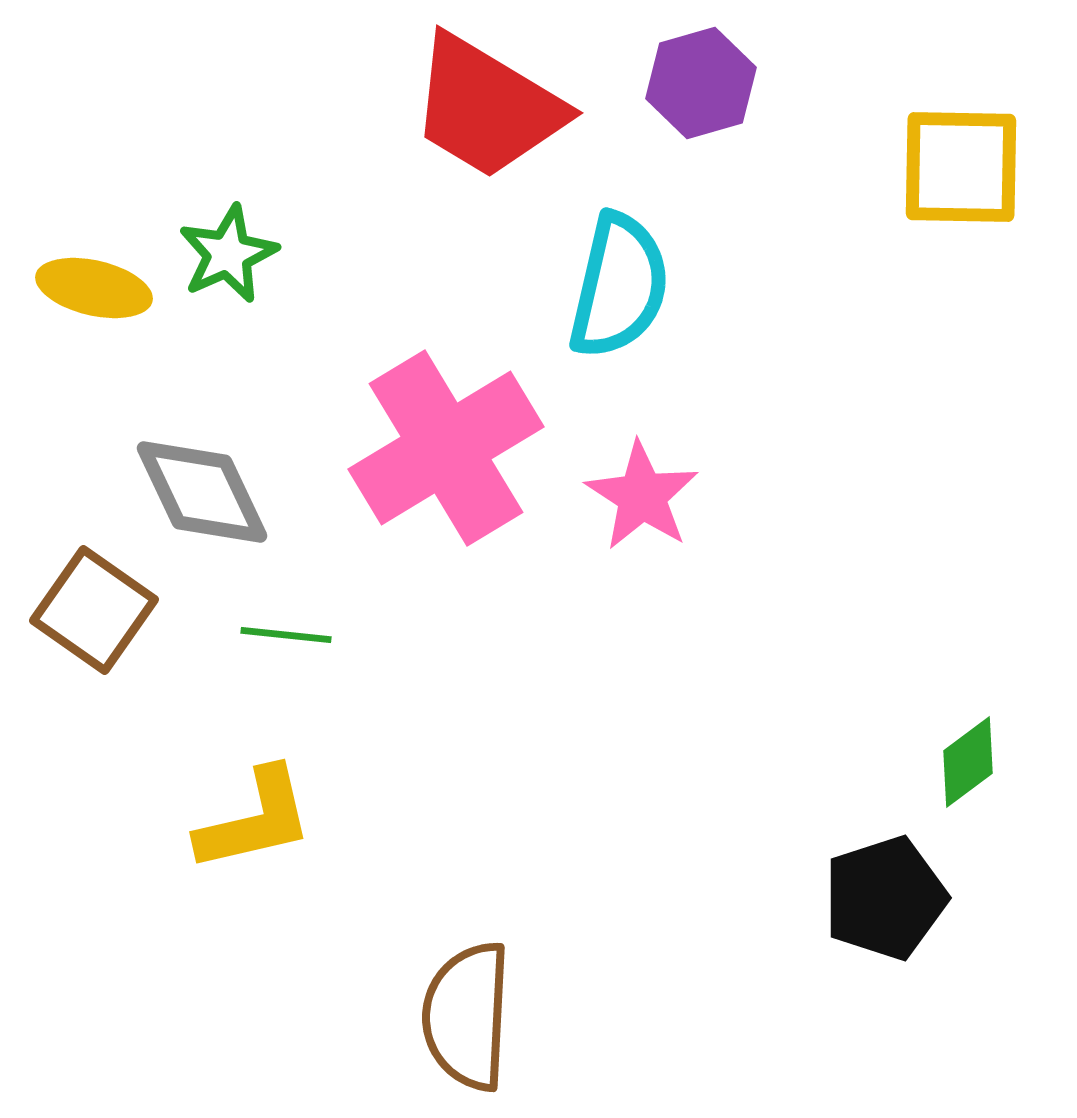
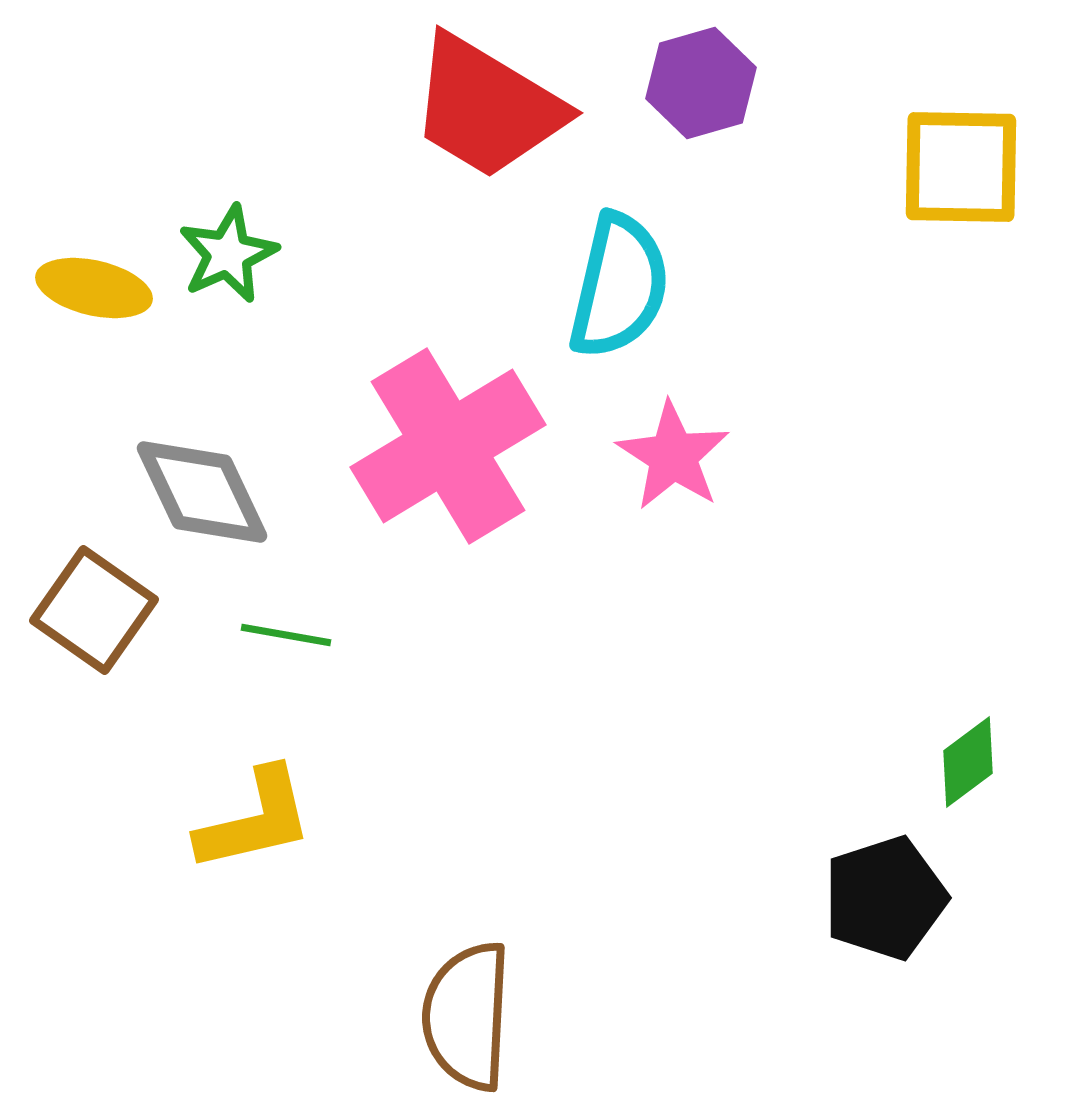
pink cross: moved 2 px right, 2 px up
pink star: moved 31 px right, 40 px up
green line: rotated 4 degrees clockwise
